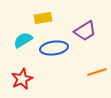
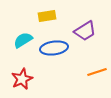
yellow rectangle: moved 4 px right, 2 px up
